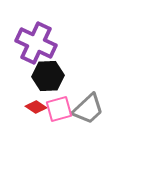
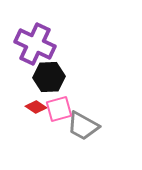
purple cross: moved 1 px left, 1 px down
black hexagon: moved 1 px right, 1 px down
gray trapezoid: moved 5 px left, 17 px down; rotated 72 degrees clockwise
